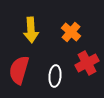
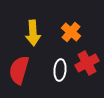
yellow arrow: moved 2 px right, 3 px down
white ellipse: moved 5 px right, 6 px up
